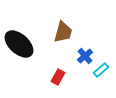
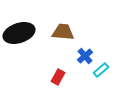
brown trapezoid: rotated 100 degrees counterclockwise
black ellipse: moved 11 px up; rotated 60 degrees counterclockwise
